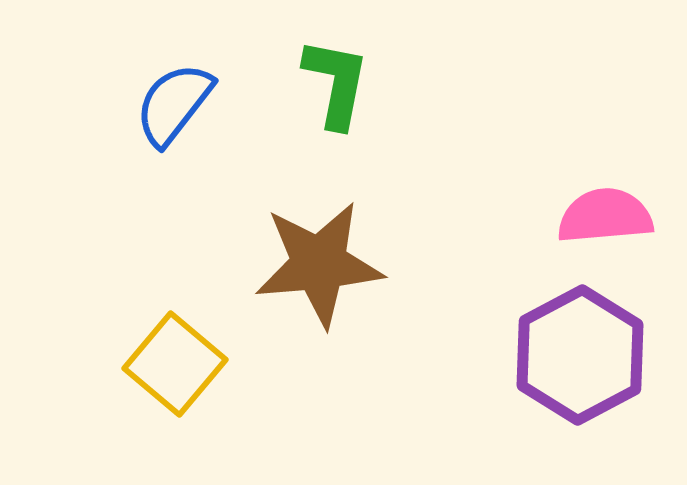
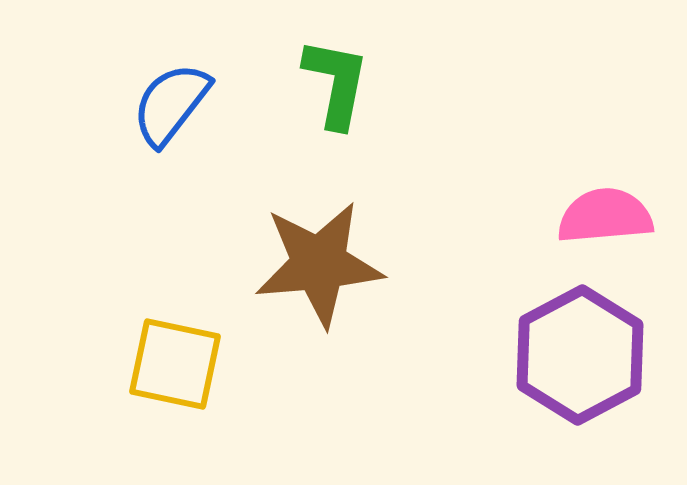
blue semicircle: moved 3 px left
yellow square: rotated 28 degrees counterclockwise
